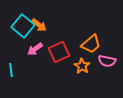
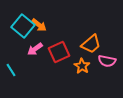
cyan line: rotated 24 degrees counterclockwise
